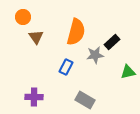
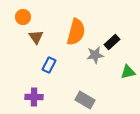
blue rectangle: moved 17 px left, 2 px up
